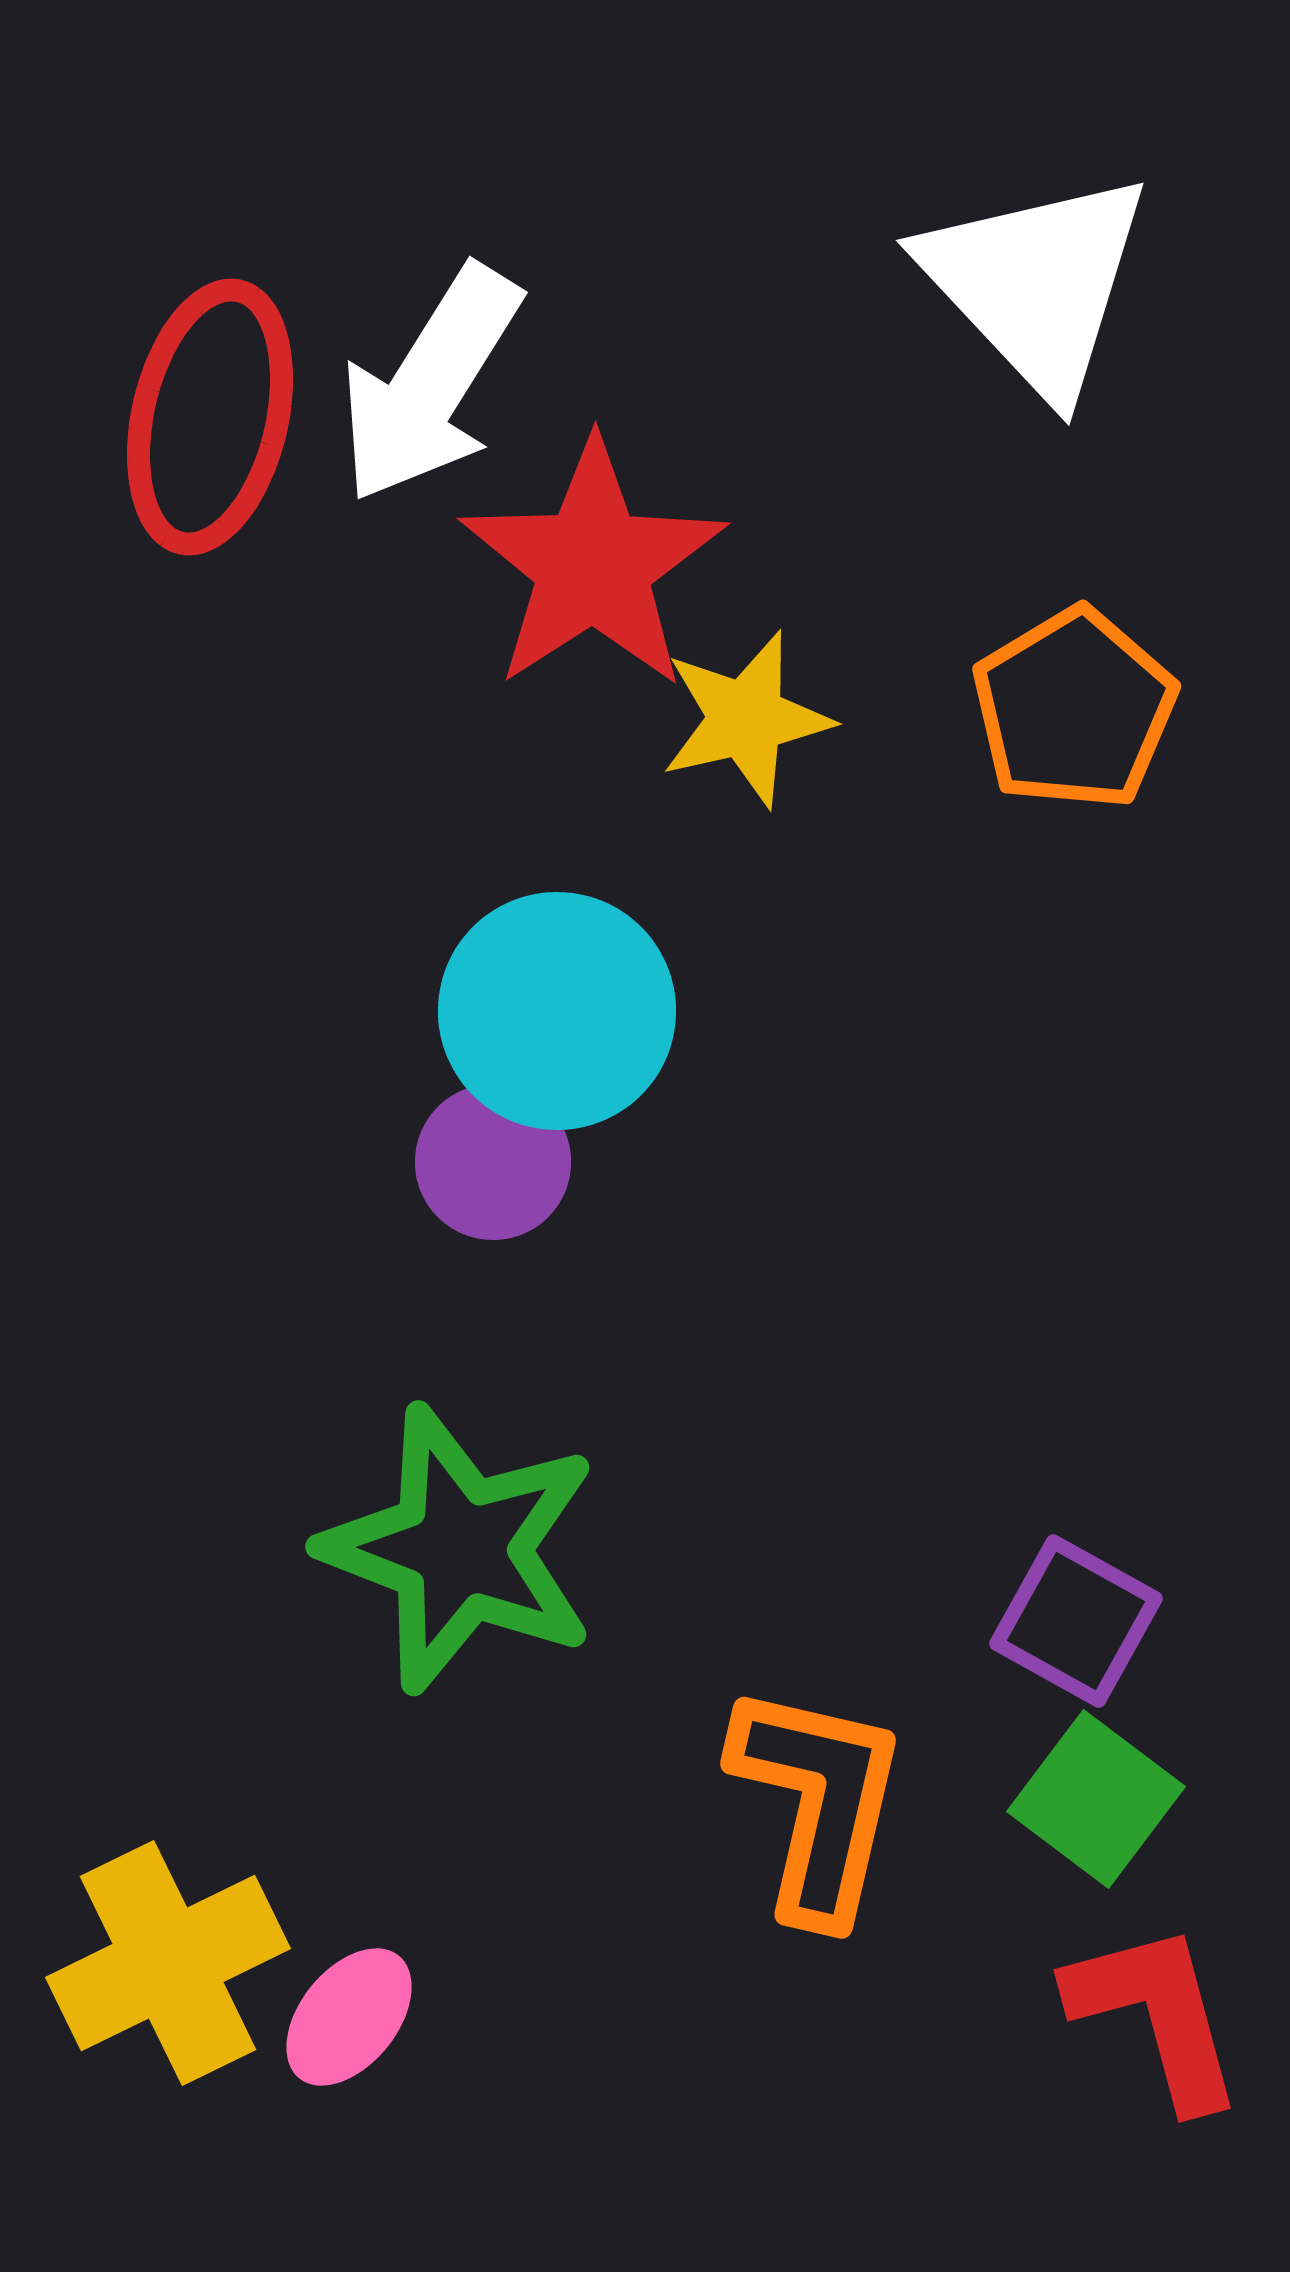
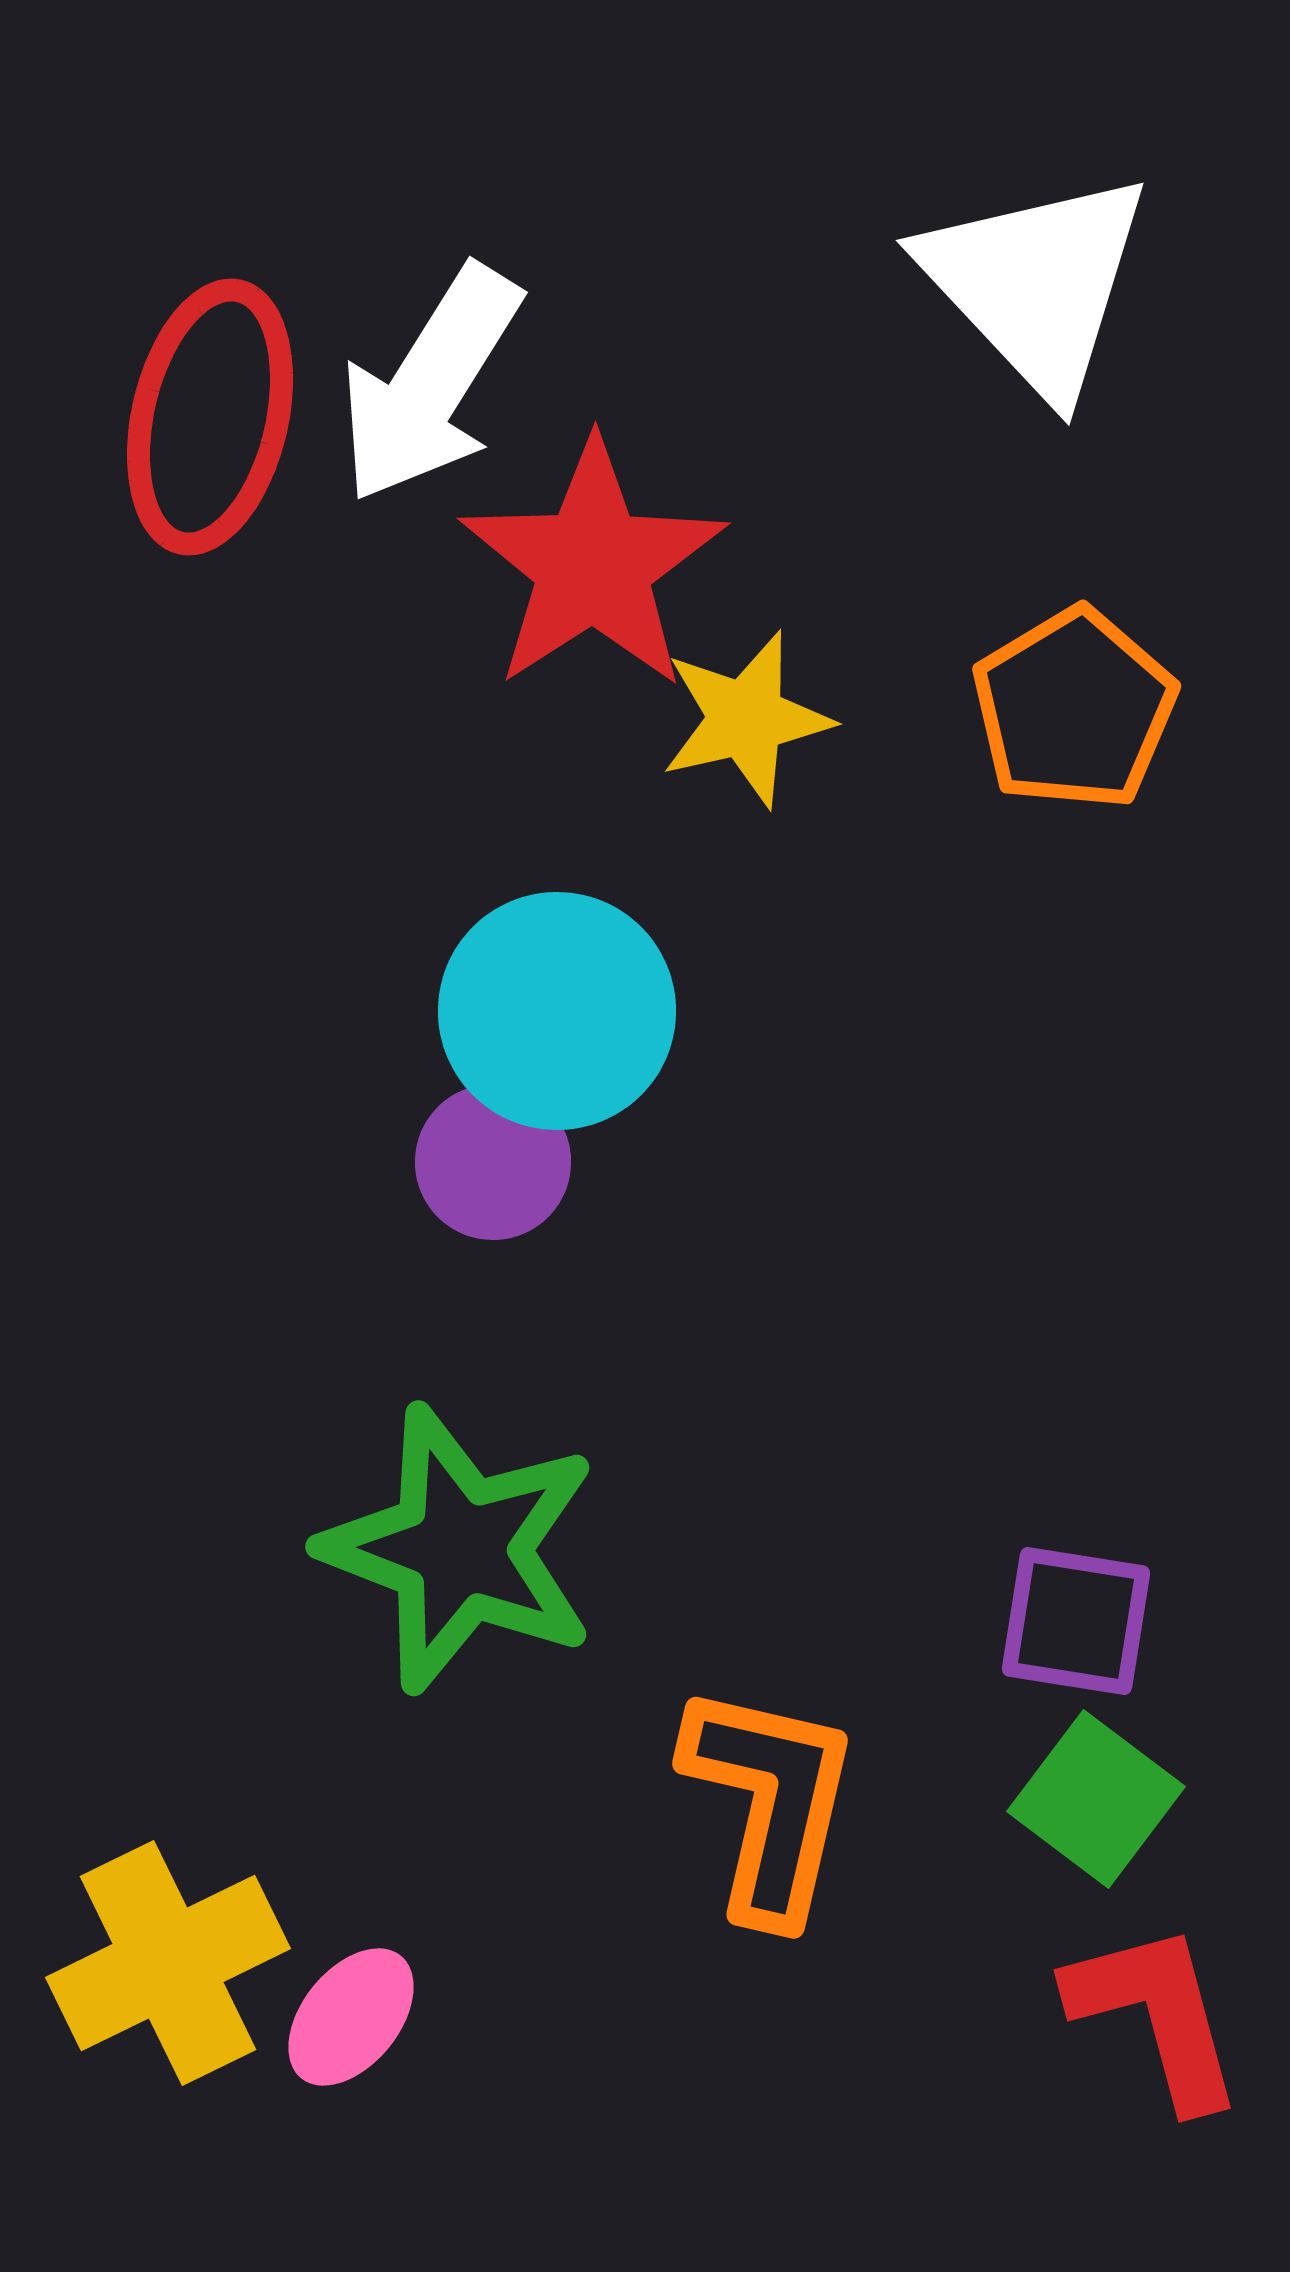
purple square: rotated 20 degrees counterclockwise
orange L-shape: moved 48 px left
pink ellipse: moved 2 px right
